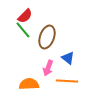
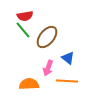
red semicircle: rotated 35 degrees clockwise
brown ellipse: rotated 20 degrees clockwise
